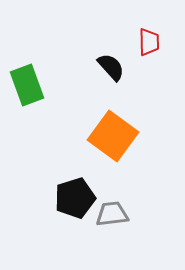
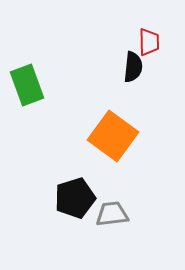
black semicircle: moved 22 px right; rotated 48 degrees clockwise
